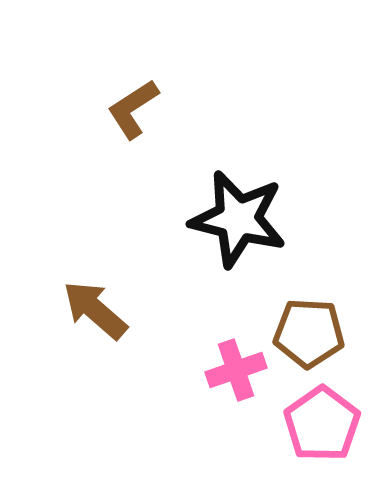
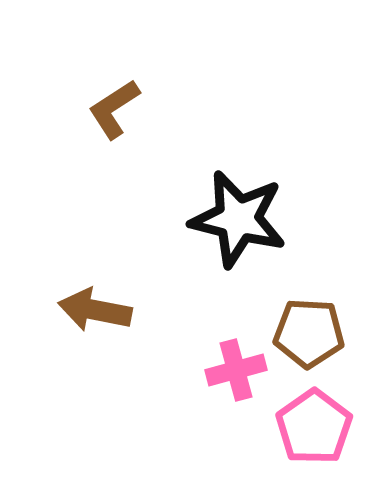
brown L-shape: moved 19 px left
brown arrow: rotated 30 degrees counterclockwise
pink cross: rotated 4 degrees clockwise
pink pentagon: moved 8 px left, 3 px down
